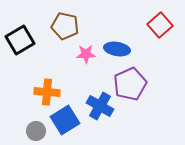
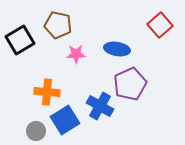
brown pentagon: moved 7 px left, 1 px up
pink star: moved 10 px left
